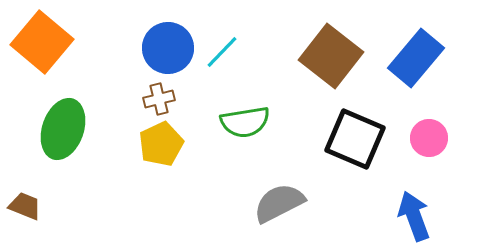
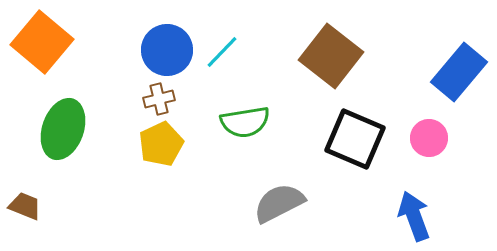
blue circle: moved 1 px left, 2 px down
blue rectangle: moved 43 px right, 14 px down
